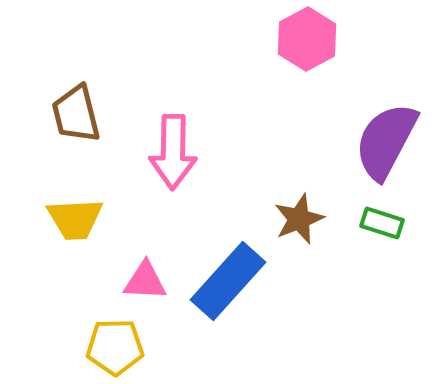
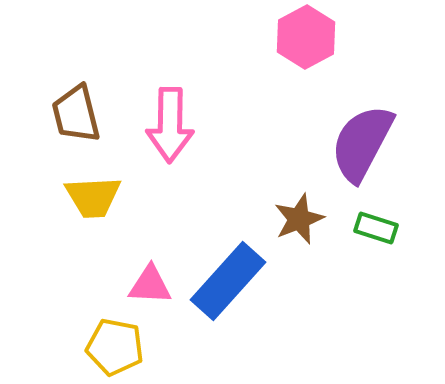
pink hexagon: moved 1 px left, 2 px up
purple semicircle: moved 24 px left, 2 px down
pink arrow: moved 3 px left, 27 px up
yellow trapezoid: moved 18 px right, 22 px up
green rectangle: moved 6 px left, 5 px down
pink triangle: moved 5 px right, 4 px down
yellow pentagon: rotated 12 degrees clockwise
